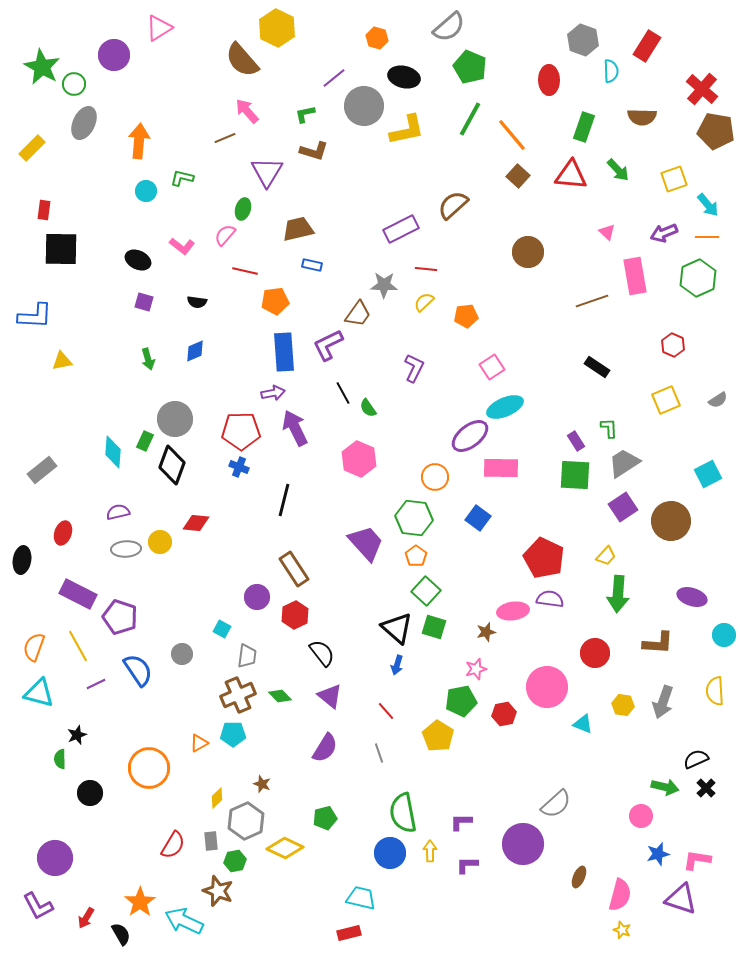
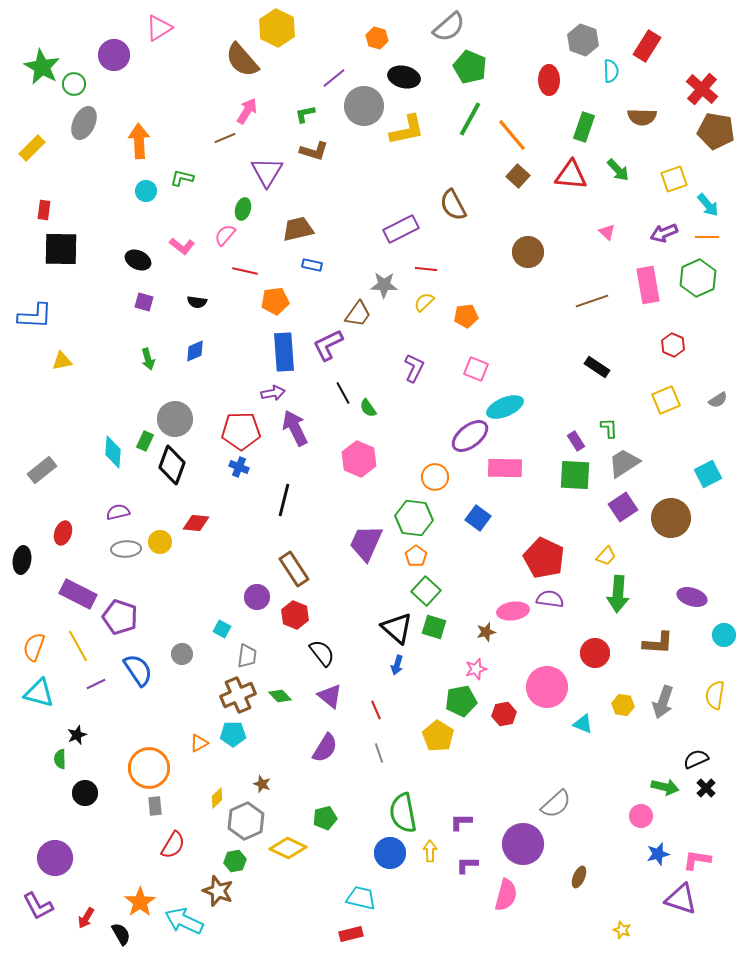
pink arrow at (247, 111): rotated 72 degrees clockwise
orange arrow at (139, 141): rotated 8 degrees counterclockwise
brown semicircle at (453, 205): rotated 76 degrees counterclockwise
pink rectangle at (635, 276): moved 13 px right, 9 px down
pink square at (492, 367): moved 16 px left, 2 px down; rotated 35 degrees counterclockwise
pink rectangle at (501, 468): moved 4 px right
brown circle at (671, 521): moved 3 px up
purple trapezoid at (366, 543): rotated 114 degrees counterclockwise
red hexagon at (295, 615): rotated 12 degrees counterclockwise
yellow semicircle at (715, 691): moved 4 px down; rotated 12 degrees clockwise
red line at (386, 711): moved 10 px left, 1 px up; rotated 18 degrees clockwise
black circle at (90, 793): moved 5 px left
gray rectangle at (211, 841): moved 56 px left, 35 px up
yellow diamond at (285, 848): moved 3 px right
pink semicircle at (620, 895): moved 114 px left
red rectangle at (349, 933): moved 2 px right, 1 px down
